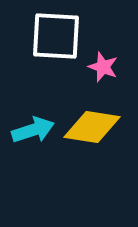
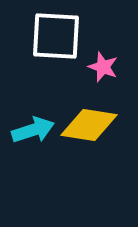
yellow diamond: moved 3 px left, 2 px up
